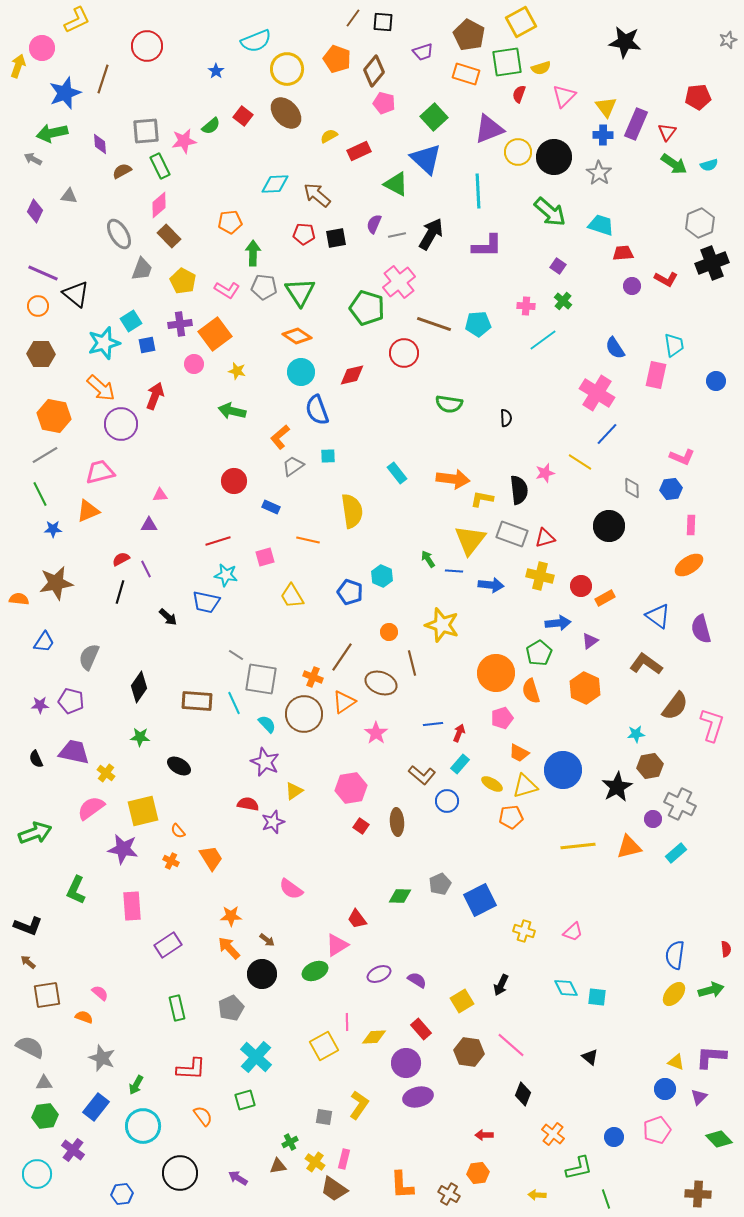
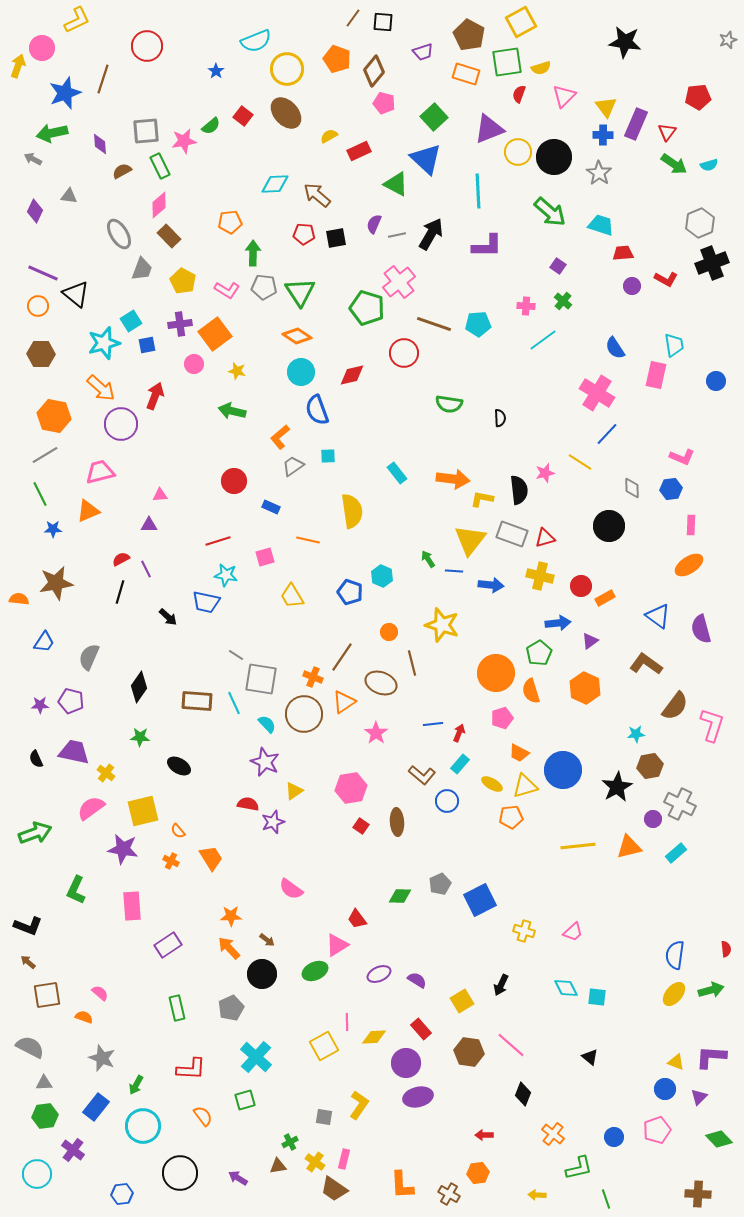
black semicircle at (506, 418): moved 6 px left
